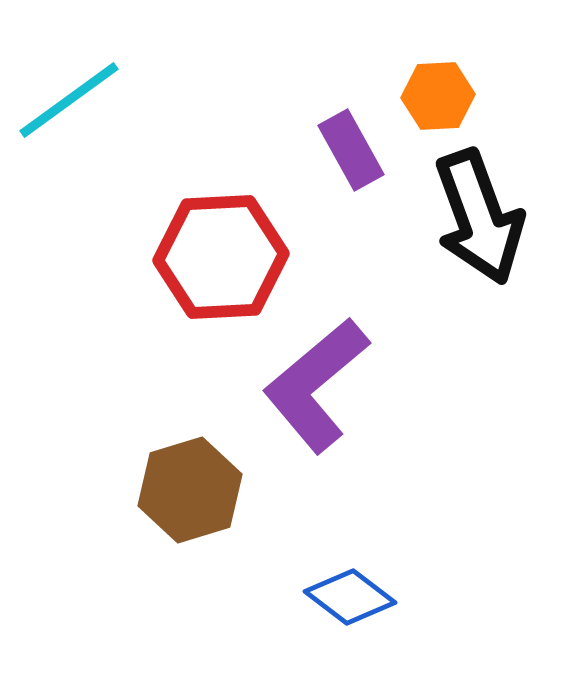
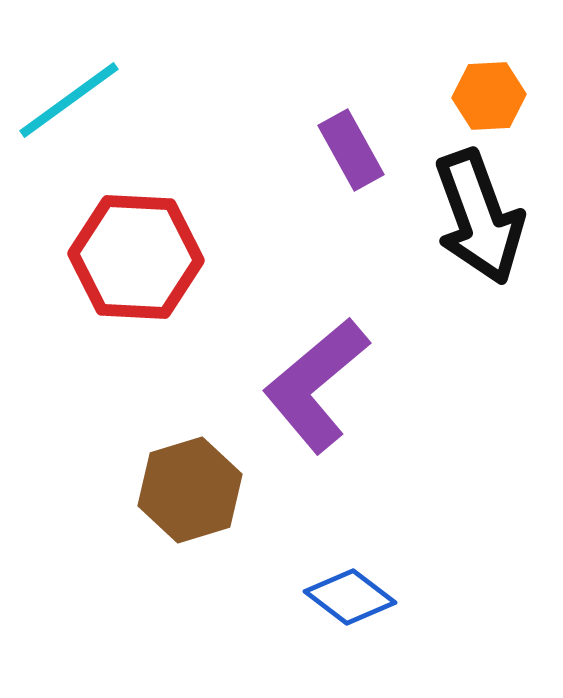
orange hexagon: moved 51 px right
red hexagon: moved 85 px left; rotated 6 degrees clockwise
